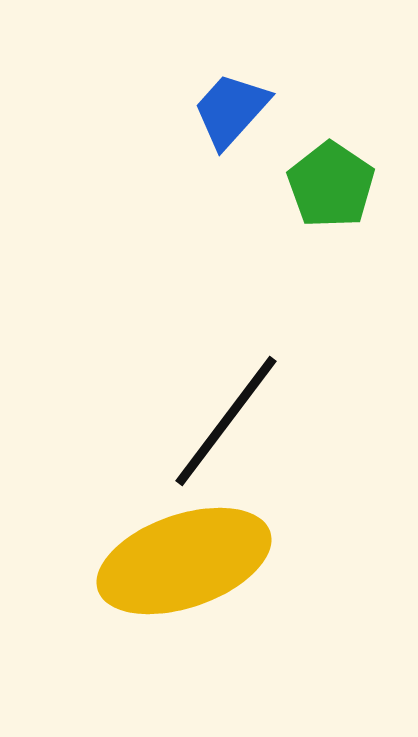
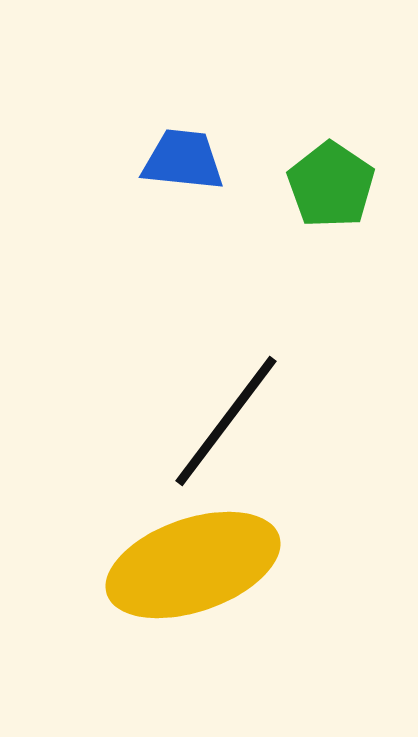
blue trapezoid: moved 48 px left, 50 px down; rotated 54 degrees clockwise
yellow ellipse: moved 9 px right, 4 px down
